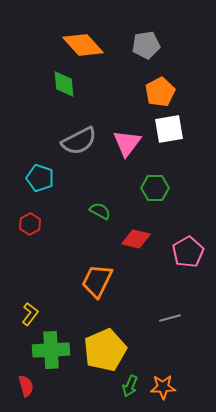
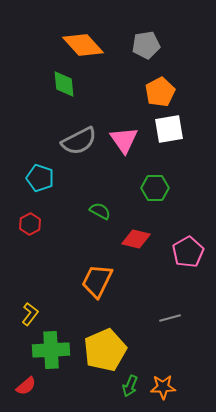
pink triangle: moved 3 px left, 3 px up; rotated 12 degrees counterclockwise
red semicircle: rotated 65 degrees clockwise
